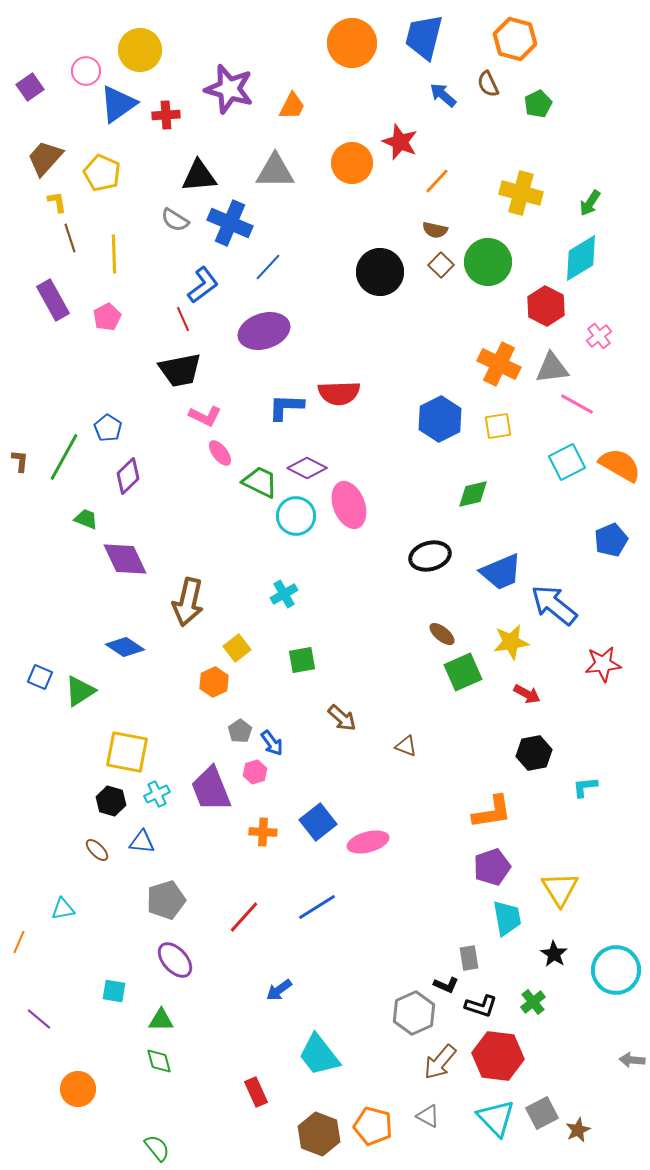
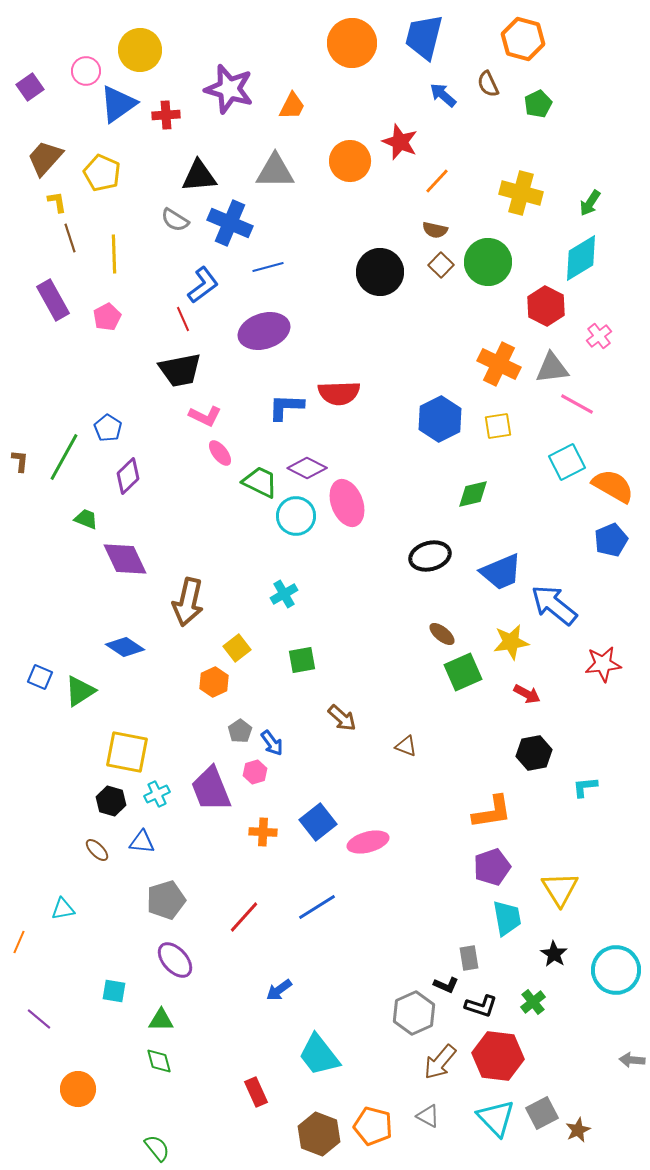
orange hexagon at (515, 39): moved 8 px right
orange circle at (352, 163): moved 2 px left, 2 px up
blue line at (268, 267): rotated 32 degrees clockwise
orange semicircle at (620, 465): moved 7 px left, 21 px down
pink ellipse at (349, 505): moved 2 px left, 2 px up
